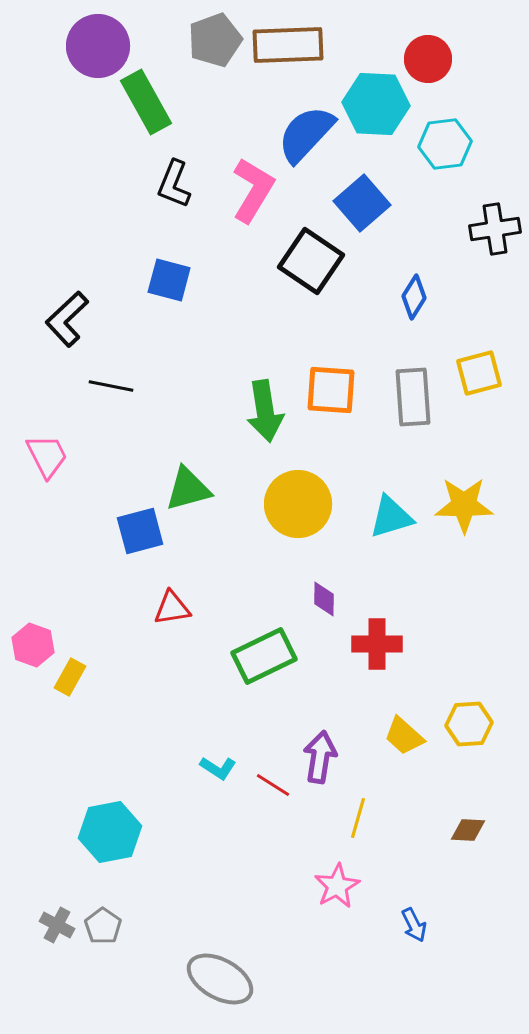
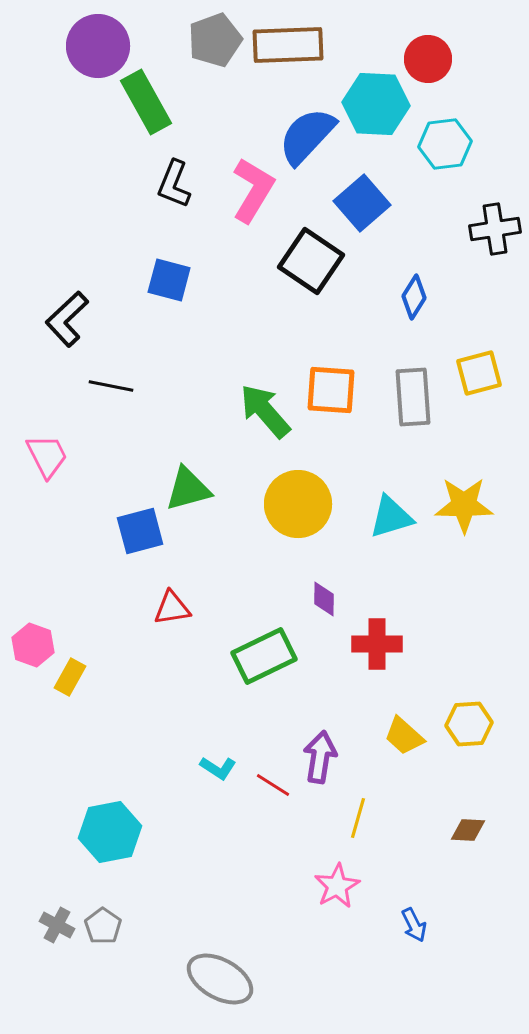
blue semicircle at (306, 134): moved 1 px right, 2 px down
green arrow at (265, 411): rotated 148 degrees clockwise
